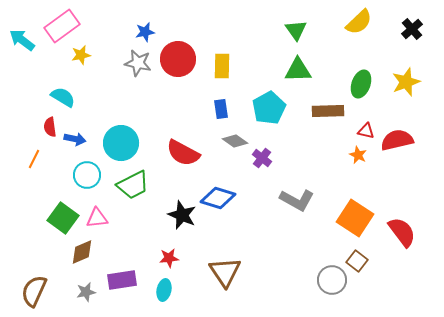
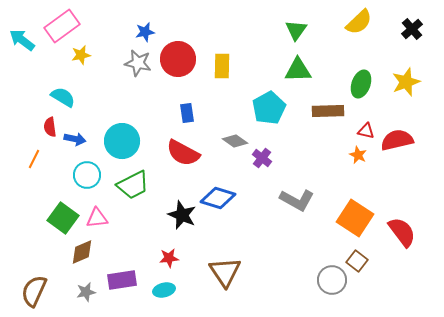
green triangle at (296, 30): rotated 10 degrees clockwise
blue rectangle at (221, 109): moved 34 px left, 4 px down
cyan circle at (121, 143): moved 1 px right, 2 px up
cyan ellipse at (164, 290): rotated 65 degrees clockwise
